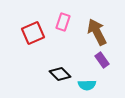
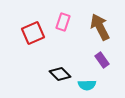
brown arrow: moved 3 px right, 5 px up
